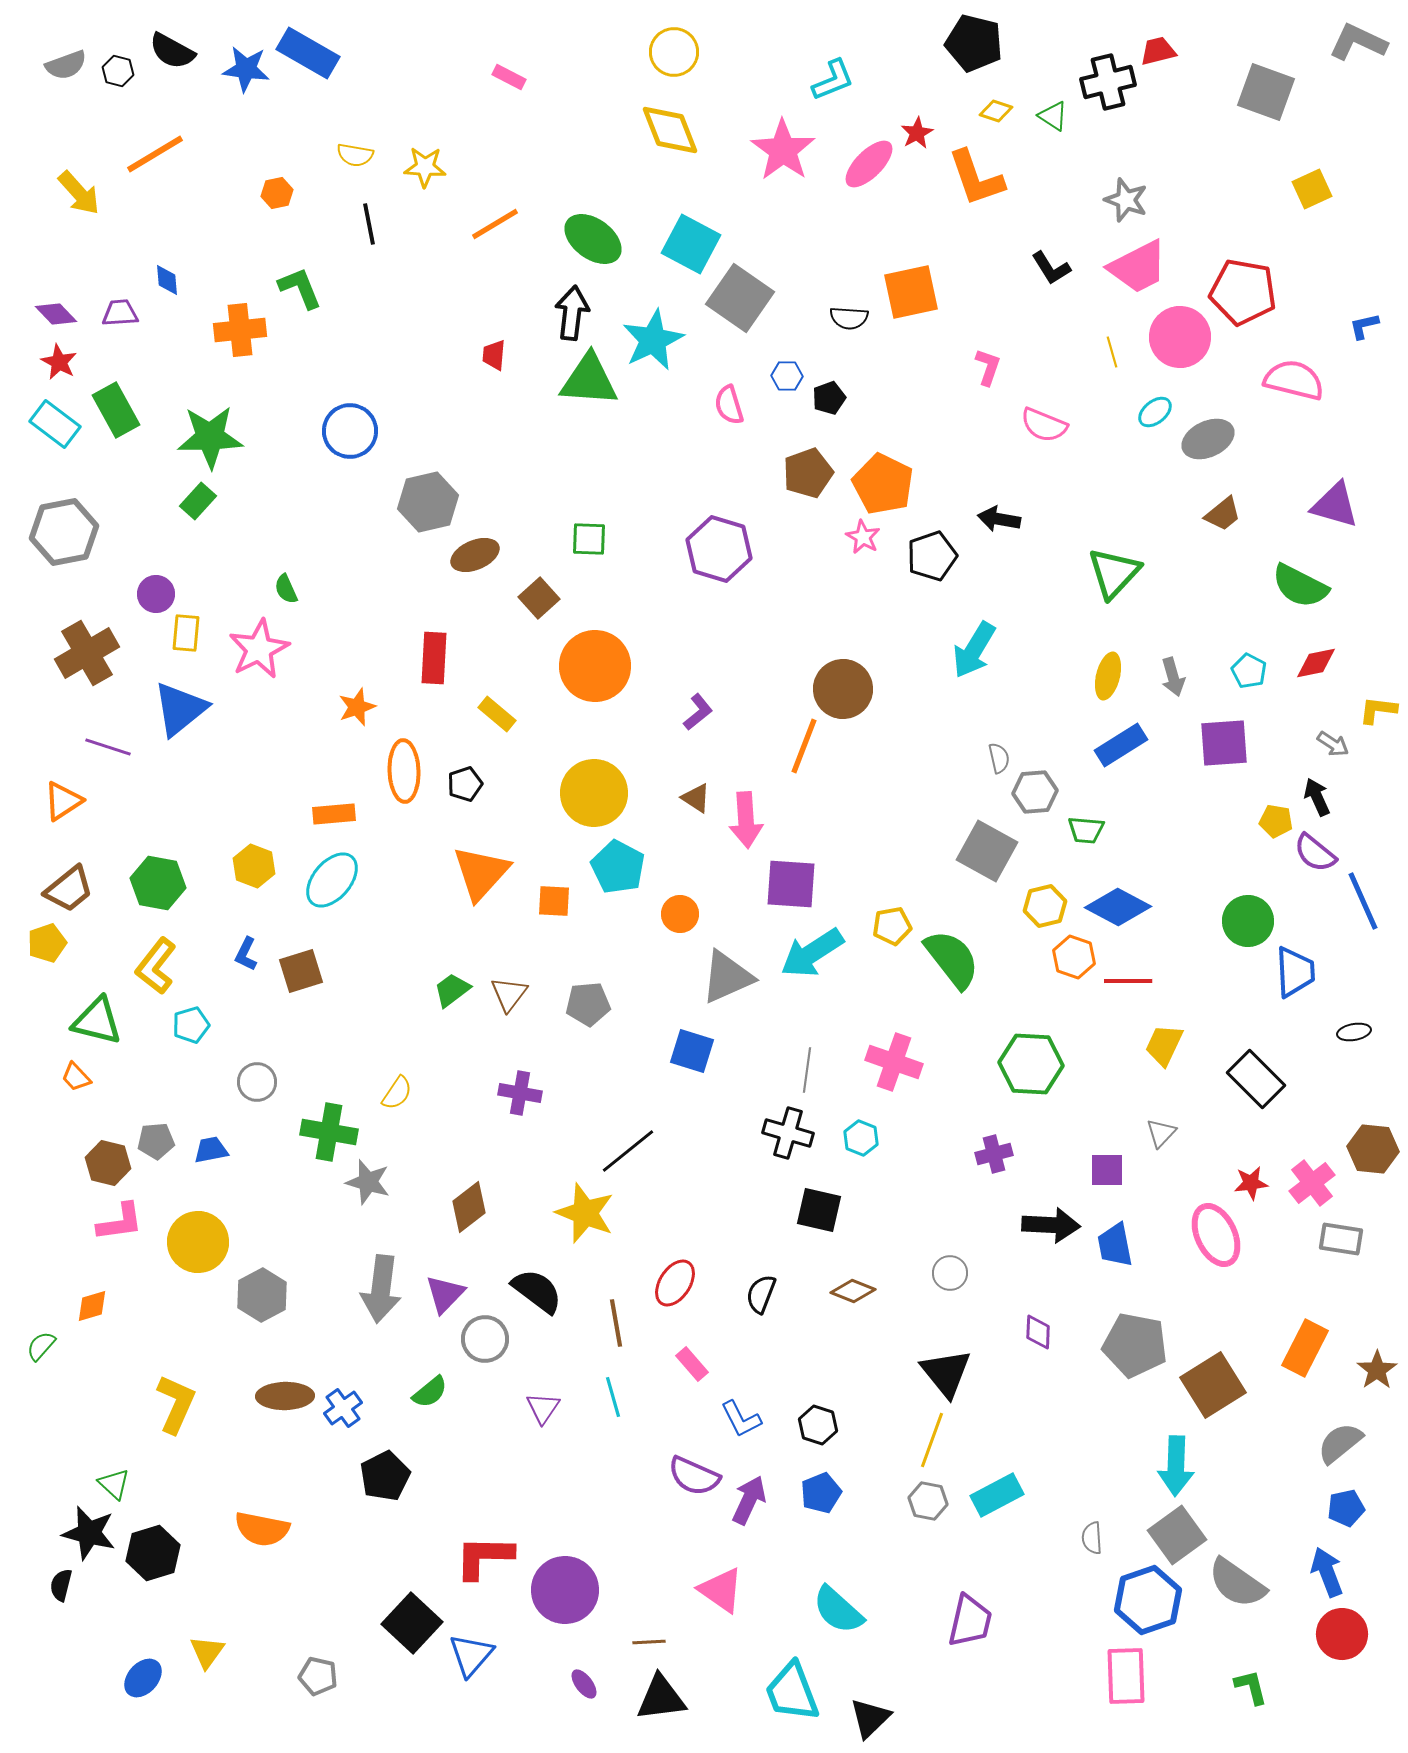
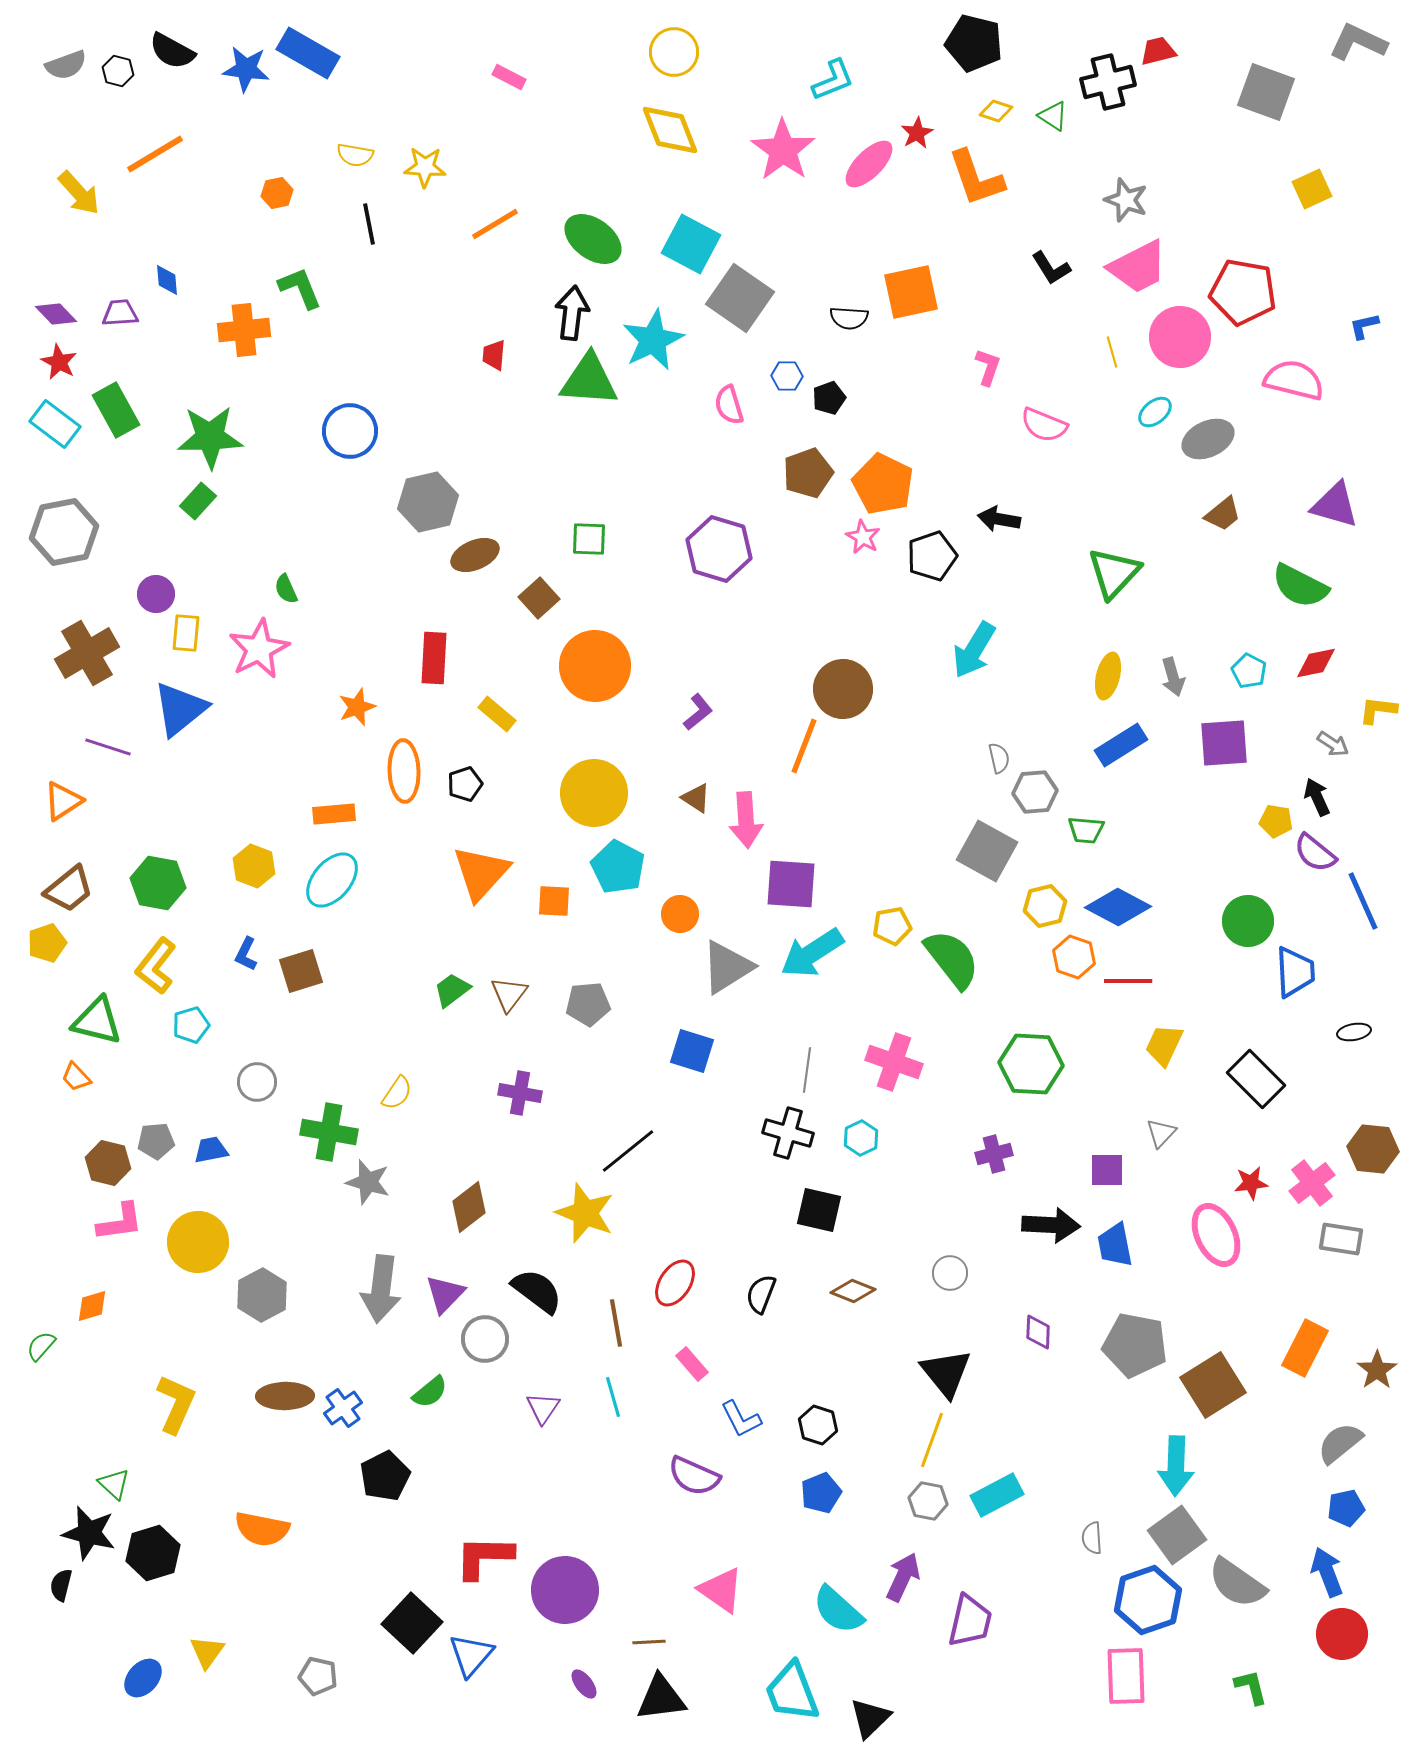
orange cross at (240, 330): moved 4 px right
gray triangle at (727, 977): moved 10 px up; rotated 8 degrees counterclockwise
cyan hexagon at (861, 1138): rotated 12 degrees clockwise
purple arrow at (749, 1500): moved 154 px right, 77 px down
